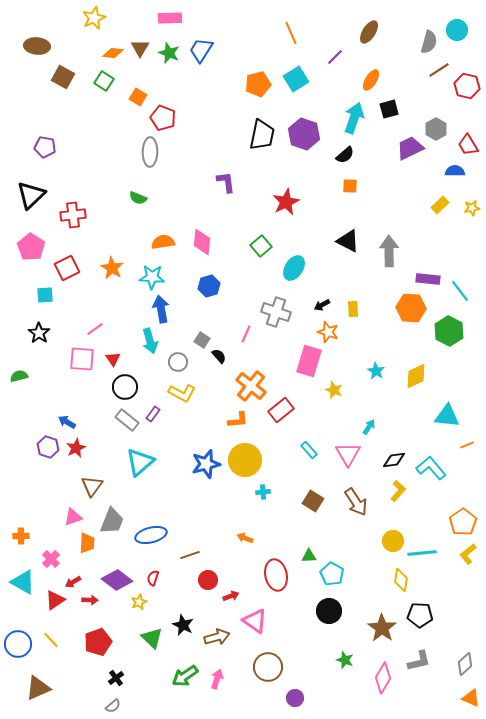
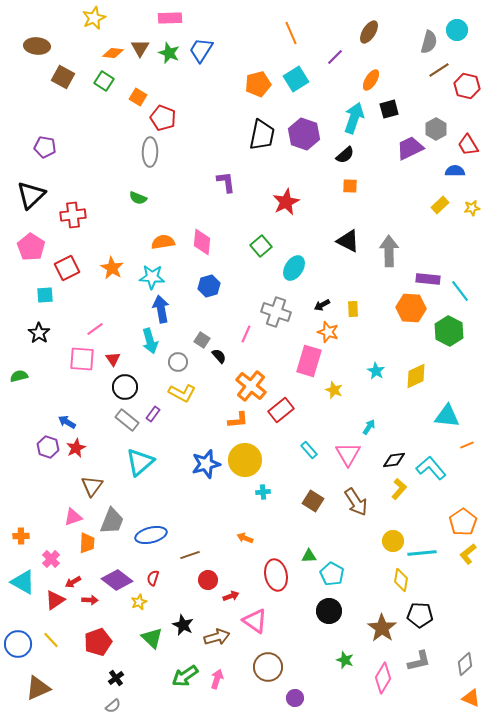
yellow L-shape at (398, 491): moved 1 px right, 2 px up
